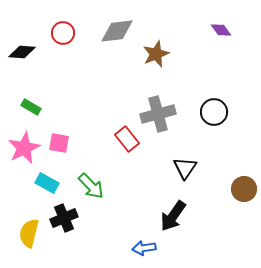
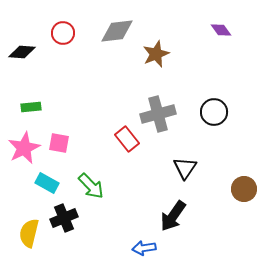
green rectangle: rotated 36 degrees counterclockwise
